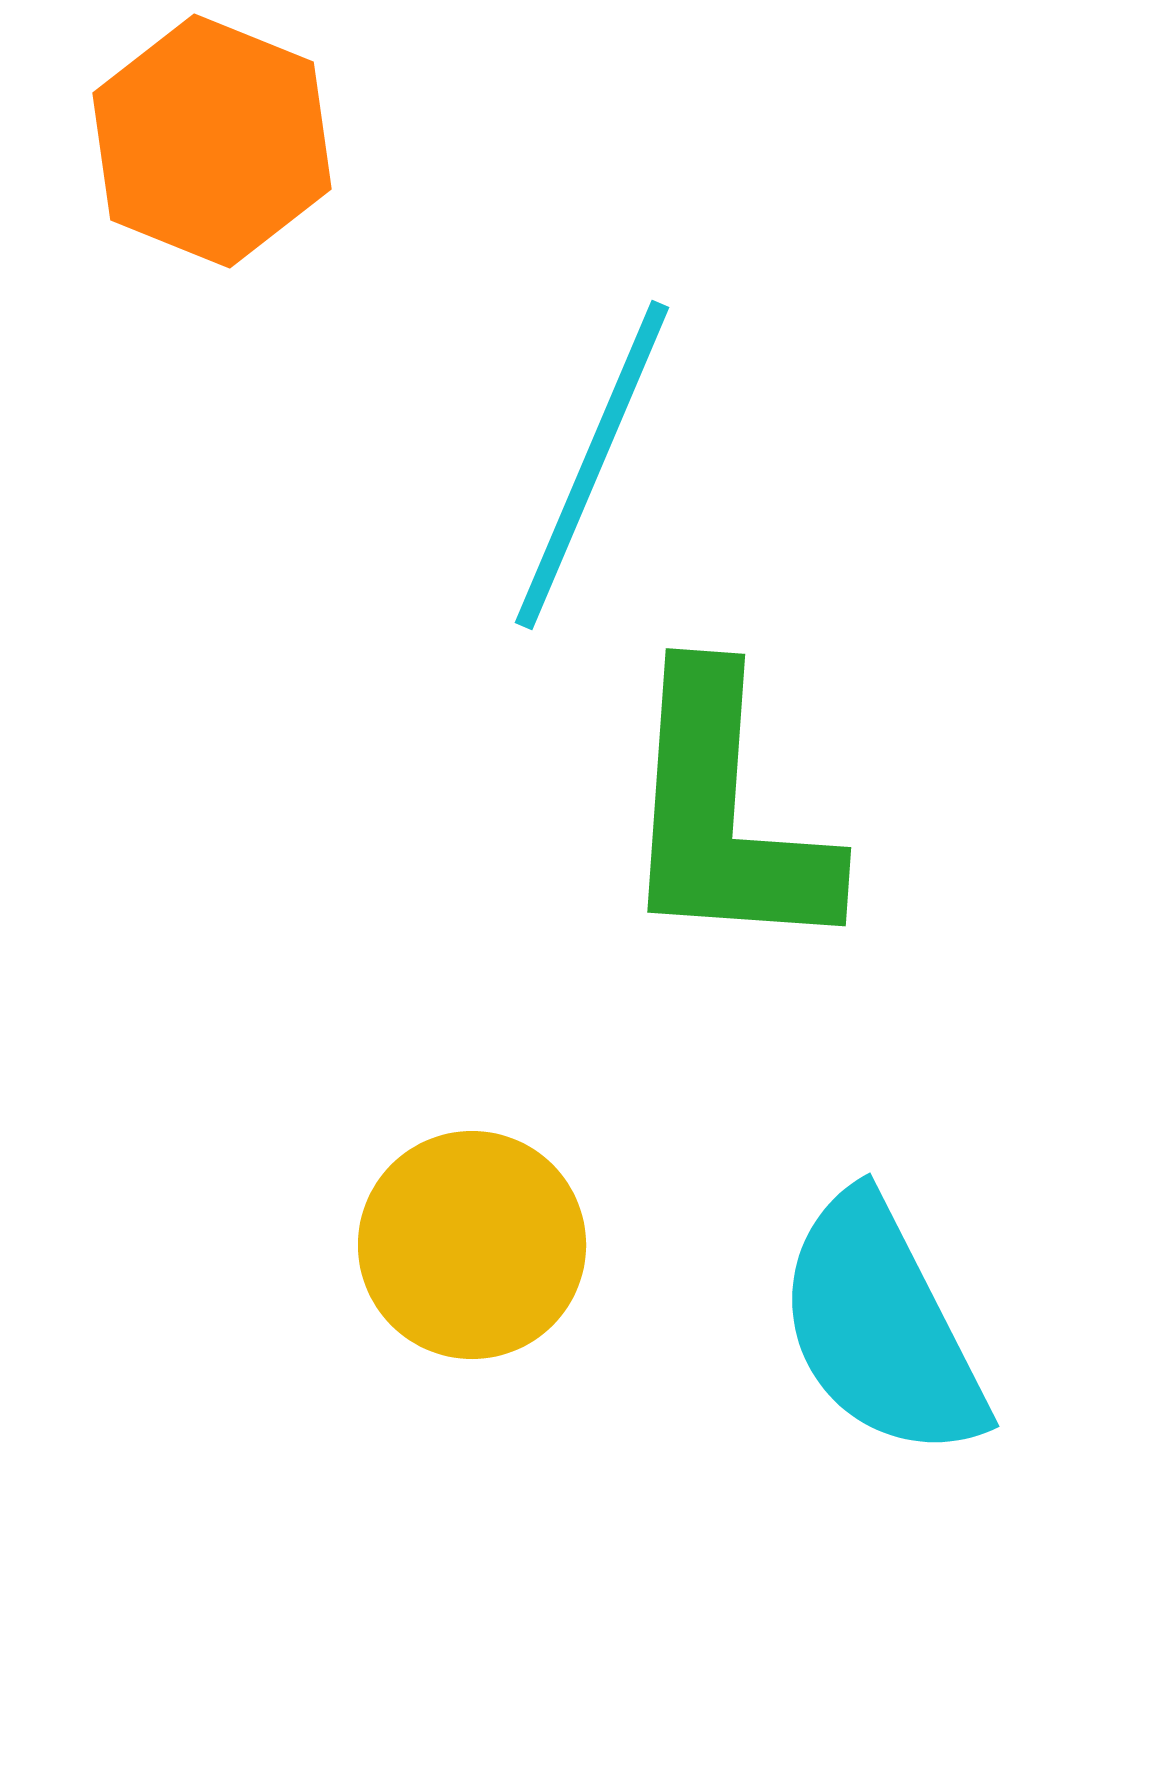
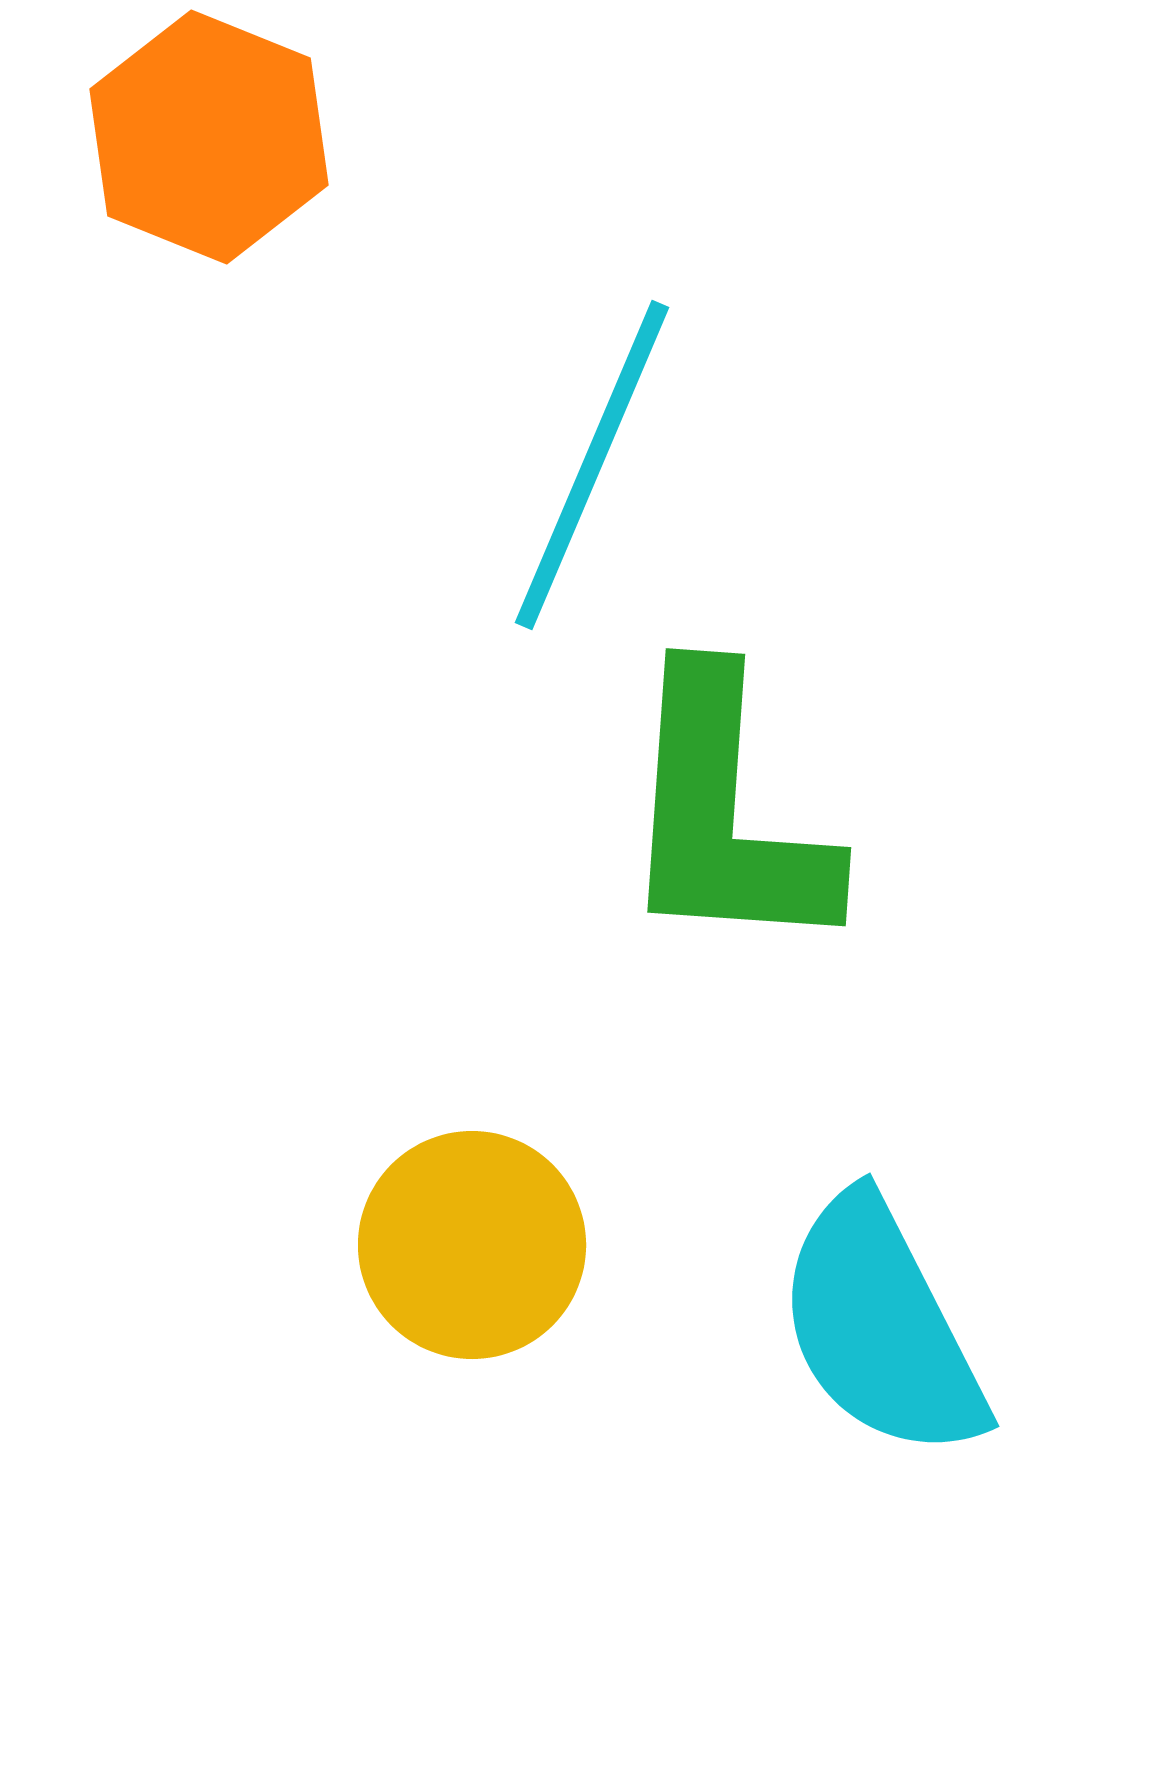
orange hexagon: moved 3 px left, 4 px up
